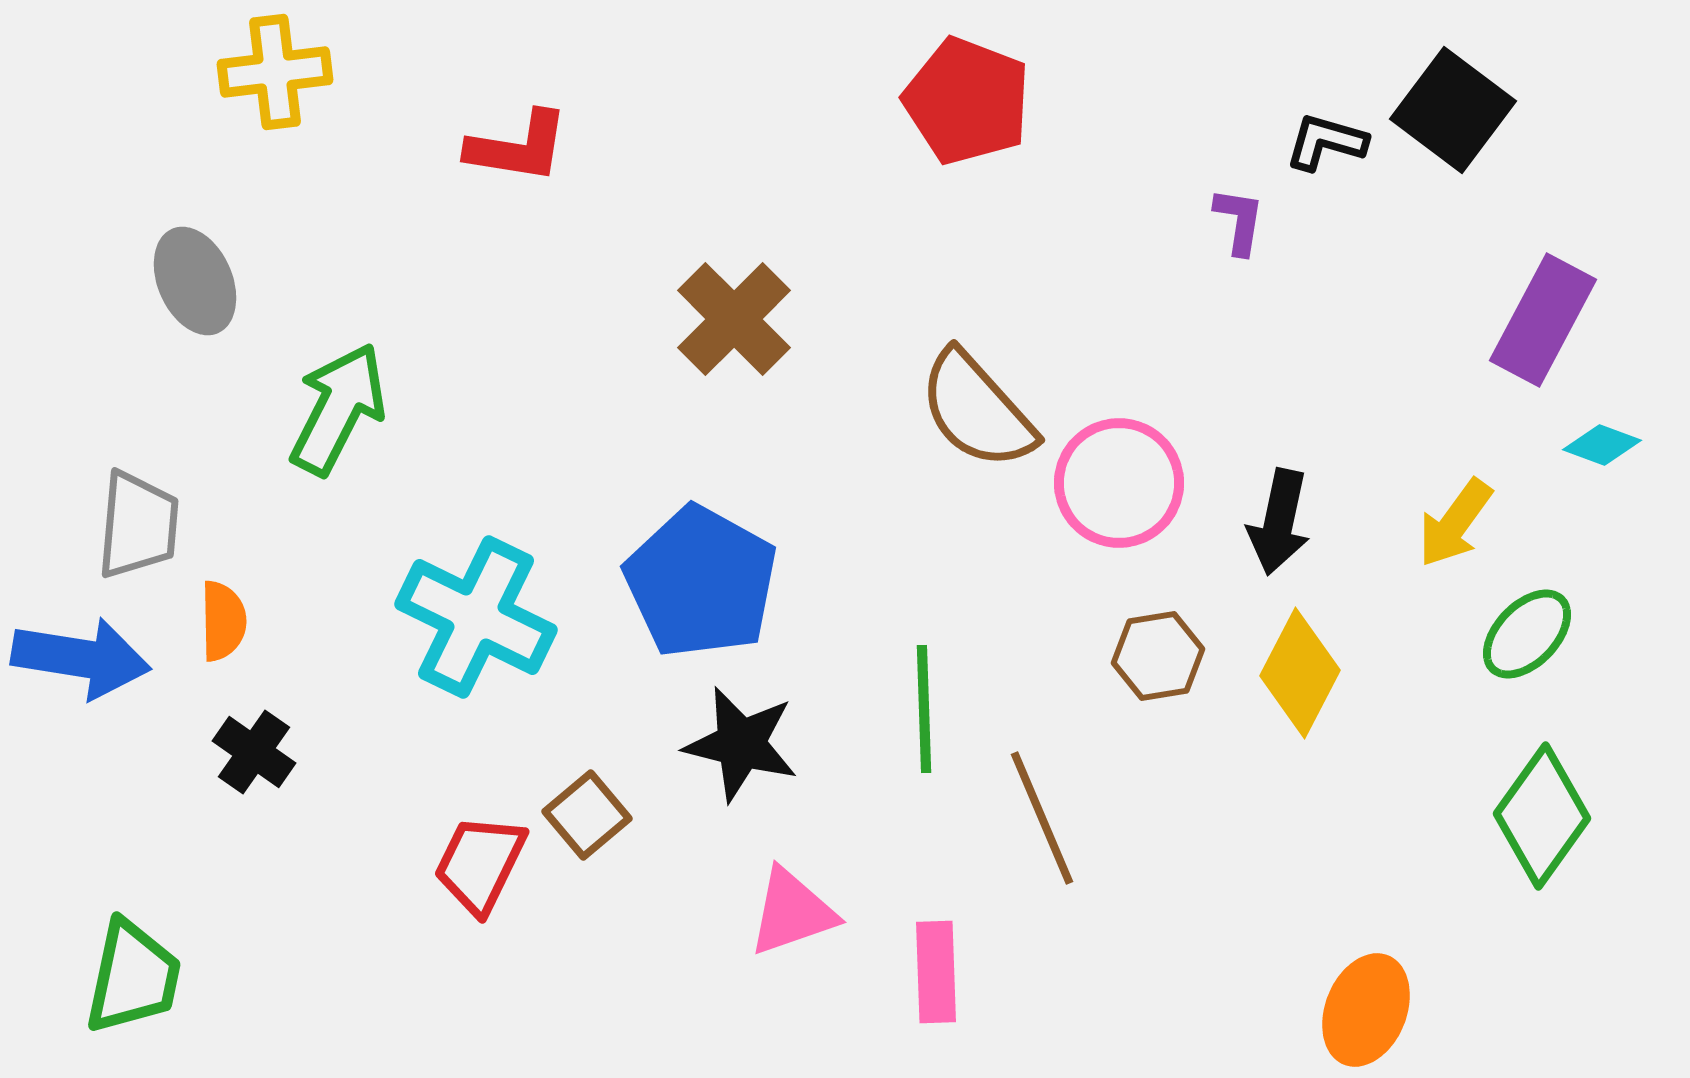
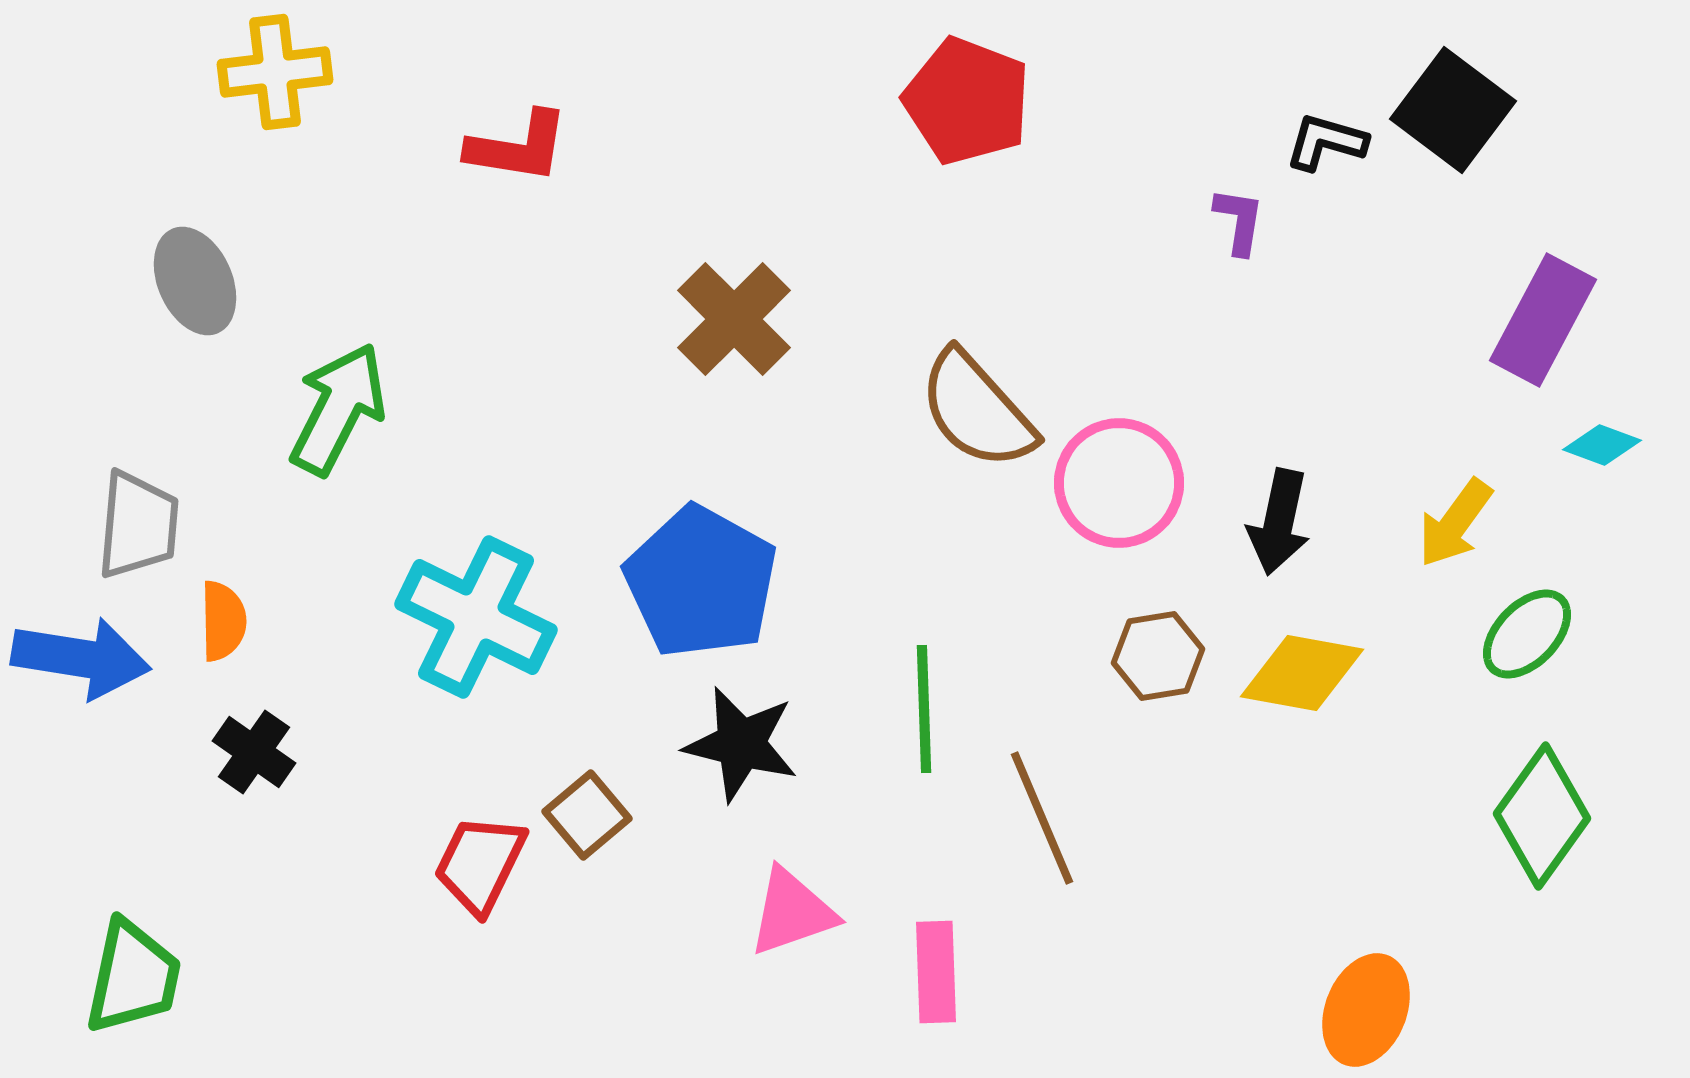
yellow diamond: moved 2 px right; rotated 73 degrees clockwise
